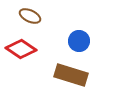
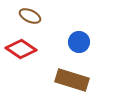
blue circle: moved 1 px down
brown rectangle: moved 1 px right, 5 px down
